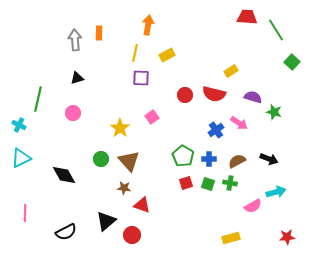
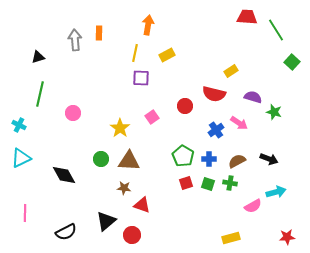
black triangle at (77, 78): moved 39 px left, 21 px up
red circle at (185, 95): moved 11 px down
green line at (38, 99): moved 2 px right, 5 px up
brown triangle at (129, 161): rotated 45 degrees counterclockwise
